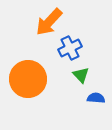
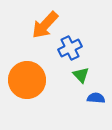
orange arrow: moved 4 px left, 3 px down
orange circle: moved 1 px left, 1 px down
